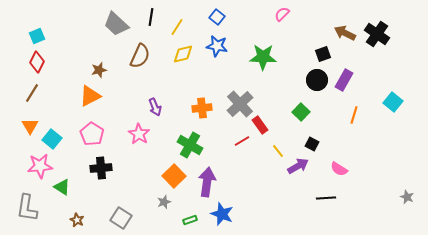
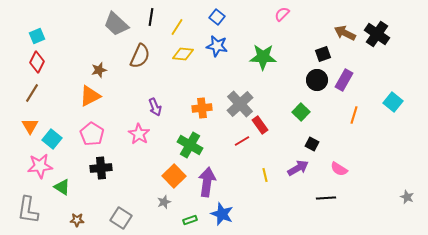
yellow diamond at (183, 54): rotated 20 degrees clockwise
yellow line at (278, 151): moved 13 px left, 24 px down; rotated 24 degrees clockwise
purple arrow at (298, 166): moved 2 px down
gray L-shape at (27, 208): moved 1 px right, 2 px down
brown star at (77, 220): rotated 24 degrees counterclockwise
